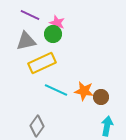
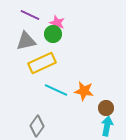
brown circle: moved 5 px right, 11 px down
